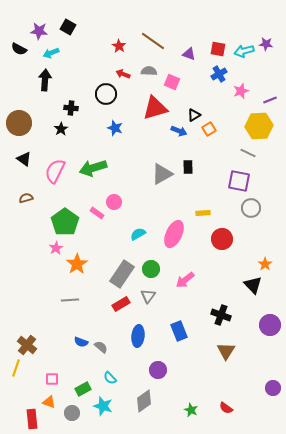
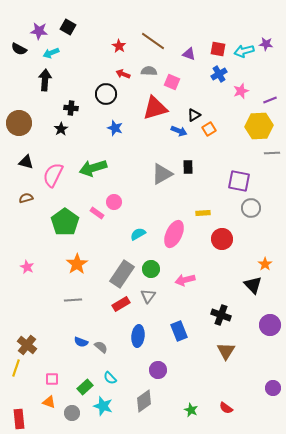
gray line at (248, 153): moved 24 px right; rotated 28 degrees counterclockwise
black triangle at (24, 159): moved 2 px right, 3 px down; rotated 21 degrees counterclockwise
pink semicircle at (55, 171): moved 2 px left, 4 px down
pink star at (56, 248): moved 29 px left, 19 px down; rotated 16 degrees counterclockwise
pink arrow at (185, 280): rotated 24 degrees clockwise
gray line at (70, 300): moved 3 px right
green rectangle at (83, 389): moved 2 px right, 2 px up; rotated 14 degrees counterclockwise
red rectangle at (32, 419): moved 13 px left
